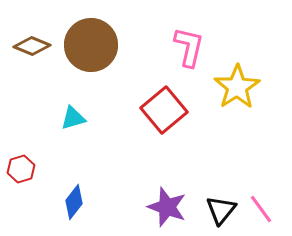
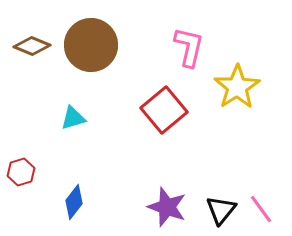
red hexagon: moved 3 px down
